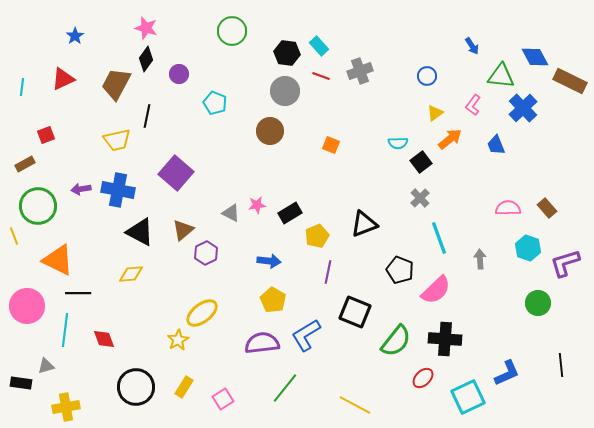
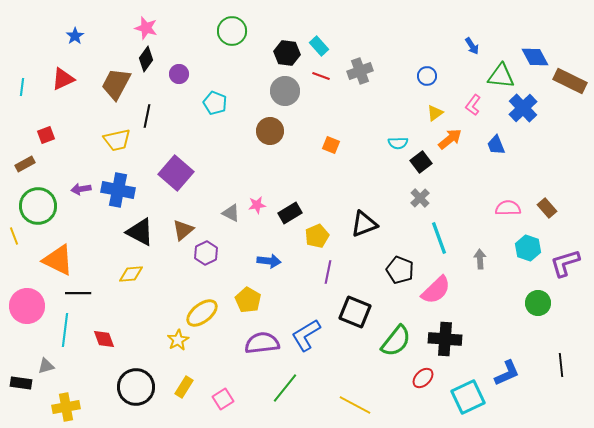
yellow pentagon at (273, 300): moved 25 px left
